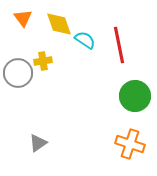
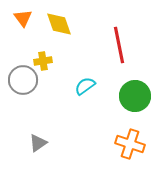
cyan semicircle: moved 46 px down; rotated 70 degrees counterclockwise
gray circle: moved 5 px right, 7 px down
